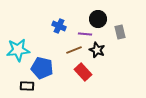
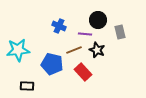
black circle: moved 1 px down
blue pentagon: moved 10 px right, 4 px up
